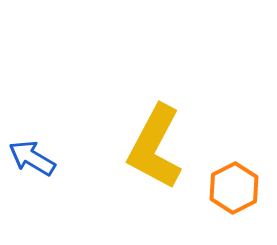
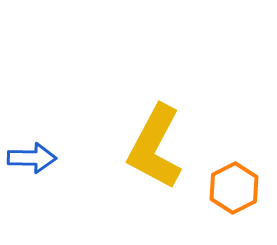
blue arrow: rotated 150 degrees clockwise
